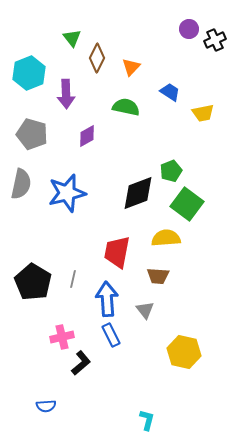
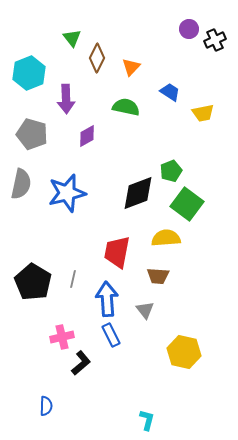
purple arrow: moved 5 px down
blue semicircle: rotated 84 degrees counterclockwise
